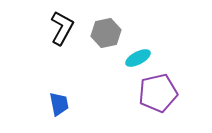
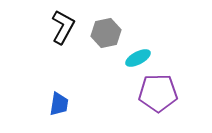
black L-shape: moved 1 px right, 1 px up
purple pentagon: rotated 12 degrees clockwise
blue trapezoid: rotated 20 degrees clockwise
